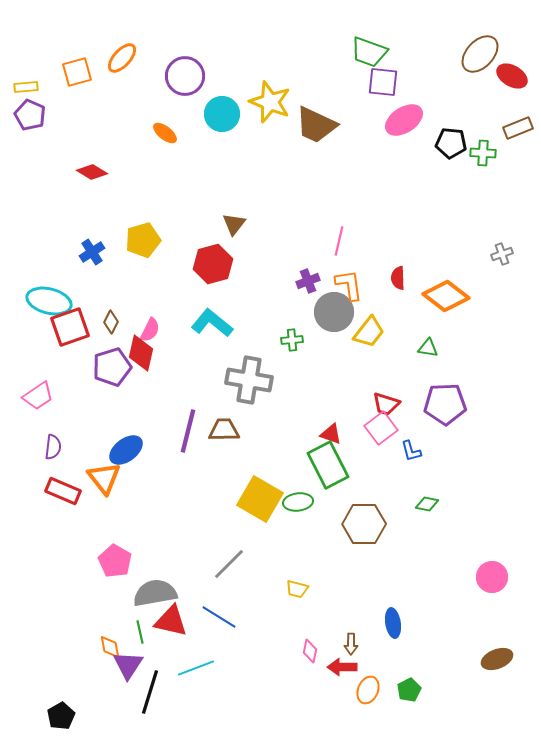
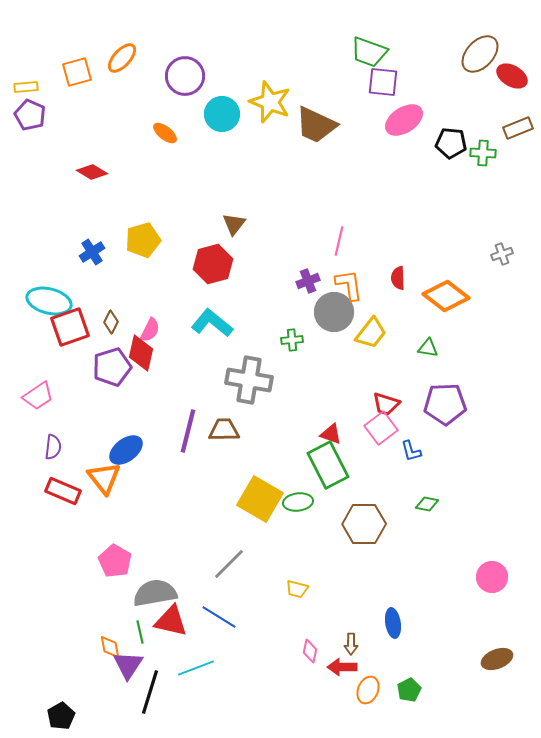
yellow trapezoid at (369, 332): moved 2 px right, 1 px down
